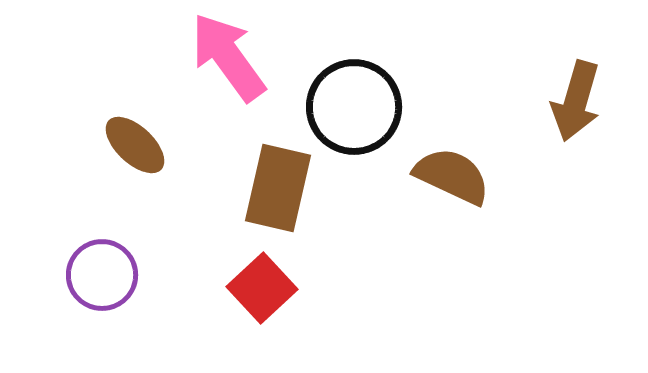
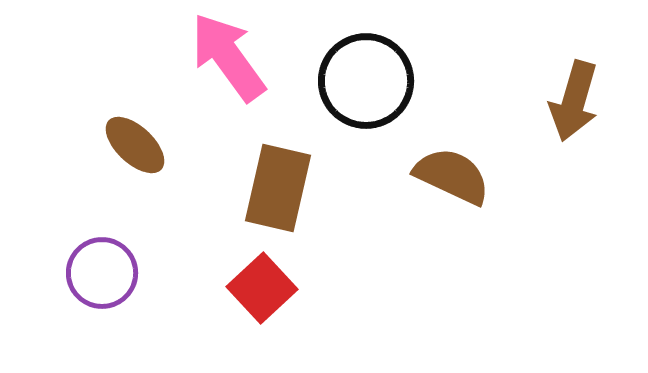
brown arrow: moved 2 px left
black circle: moved 12 px right, 26 px up
purple circle: moved 2 px up
